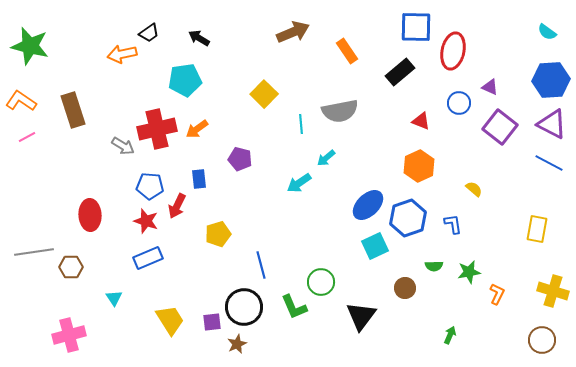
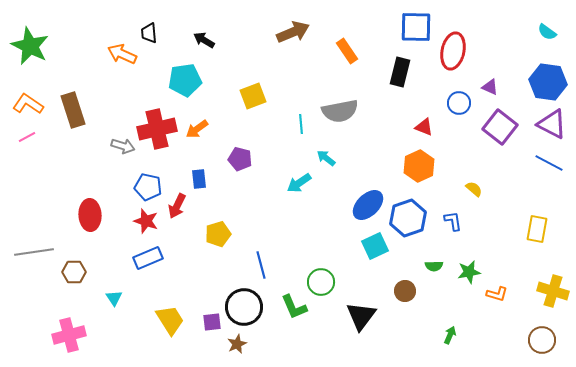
black trapezoid at (149, 33): rotated 120 degrees clockwise
black arrow at (199, 38): moved 5 px right, 2 px down
green star at (30, 46): rotated 12 degrees clockwise
orange arrow at (122, 54): rotated 36 degrees clockwise
black rectangle at (400, 72): rotated 36 degrees counterclockwise
blue hexagon at (551, 80): moved 3 px left, 2 px down; rotated 12 degrees clockwise
yellow square at (264, 94): moved 11 px left, 2 px down; rotated 24 degrees clockwise
orange L-shape at (21, 101): moved 7 px right, 3 px down
red triangle at (421, 121): moved 3 px right, 6 px down
gray arrow at (123, 146): rotated 15 degrees counterclockwise
cyan arrow at (326, 158): rotated 78 degrees clockwise
blue pentagon at (150, 186): moved 2 px left, 1 px down; rotated 8 degrees clockwise
blue L-shape at (453, 224): moved 3 px up
brown hexagon at (71, 267): moved 3 px right, 5 px down
brown circle at (405, 288): moved 3 px down
orange L-shape at (497, 294): rotated 80 degrees clockwise
